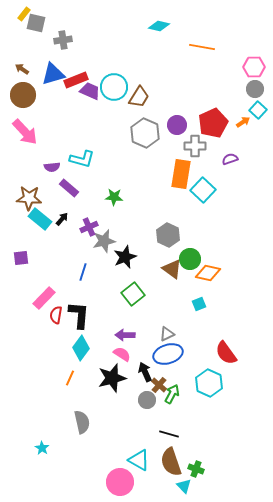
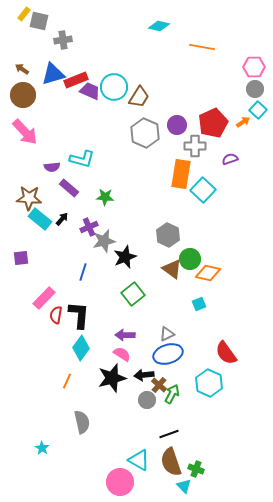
gray square at (36, 23): moved 3 px right, 2 px up
green star at (114, 197): moved 9 px left
black arrow at (145, 372): moved 1 px left, 3 px down; rotated 72 degrees counterclockwise
orange line at (70, 378): moved 3 px left, 3 px down
black line at (169, 434): rotated 36 degrees counterclockwise
